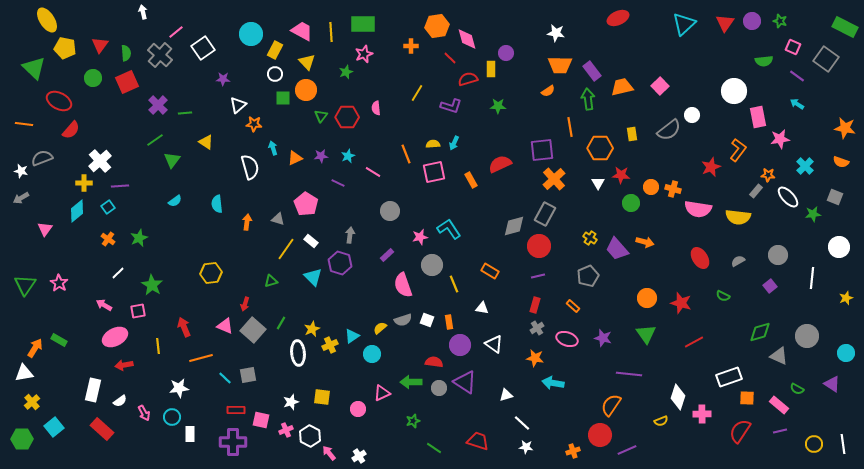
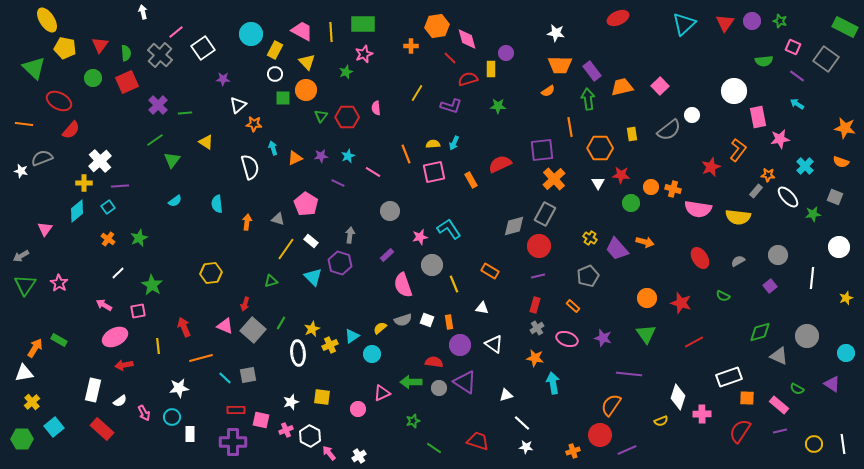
gray arrow at (21, 198): moved 58 px down
cyan arrow at (553, 383): rotated 70 degrees clockwise
